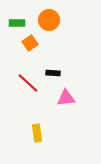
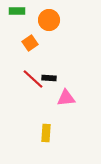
green rectangle: moved 12 px up
black rectangle: moved 4 px left, 5 px down
red line: moved 5 px right, 4 px up
yellow rectangle: moved 9 px right; rotated 12 degrees clockwise
